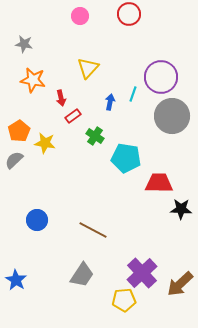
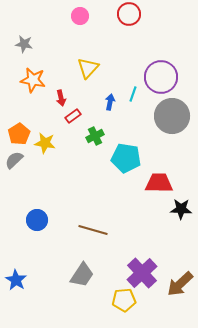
orange pentagon: moved 3 px down
green cross: rotated 30 degrees clockwise
brown line: rotated 12 degrees counterclockwise
